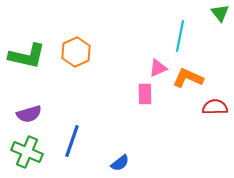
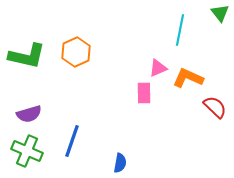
cyan line: moved 6 px up
pink rectangle: moved 1 px left, 1 px up
red semicircle: rotated 45 degrees clockwise
green cross: moved 1 px up
blue semicircle: rotated 42 degrees counterclockwise
